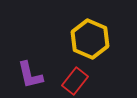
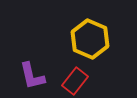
purple L-shape: moved 2 px right, 1 px down
